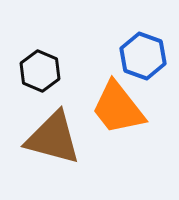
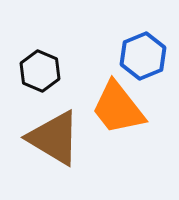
blue hexagon: rotated 18 degrees clockwise
brown triangle: moved 1 px right; rotated 16 degrees clockwise
